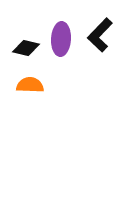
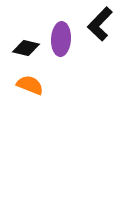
black L-shape: moved 11 px up
orange semicircle: rotated 20 degrees clockwise
